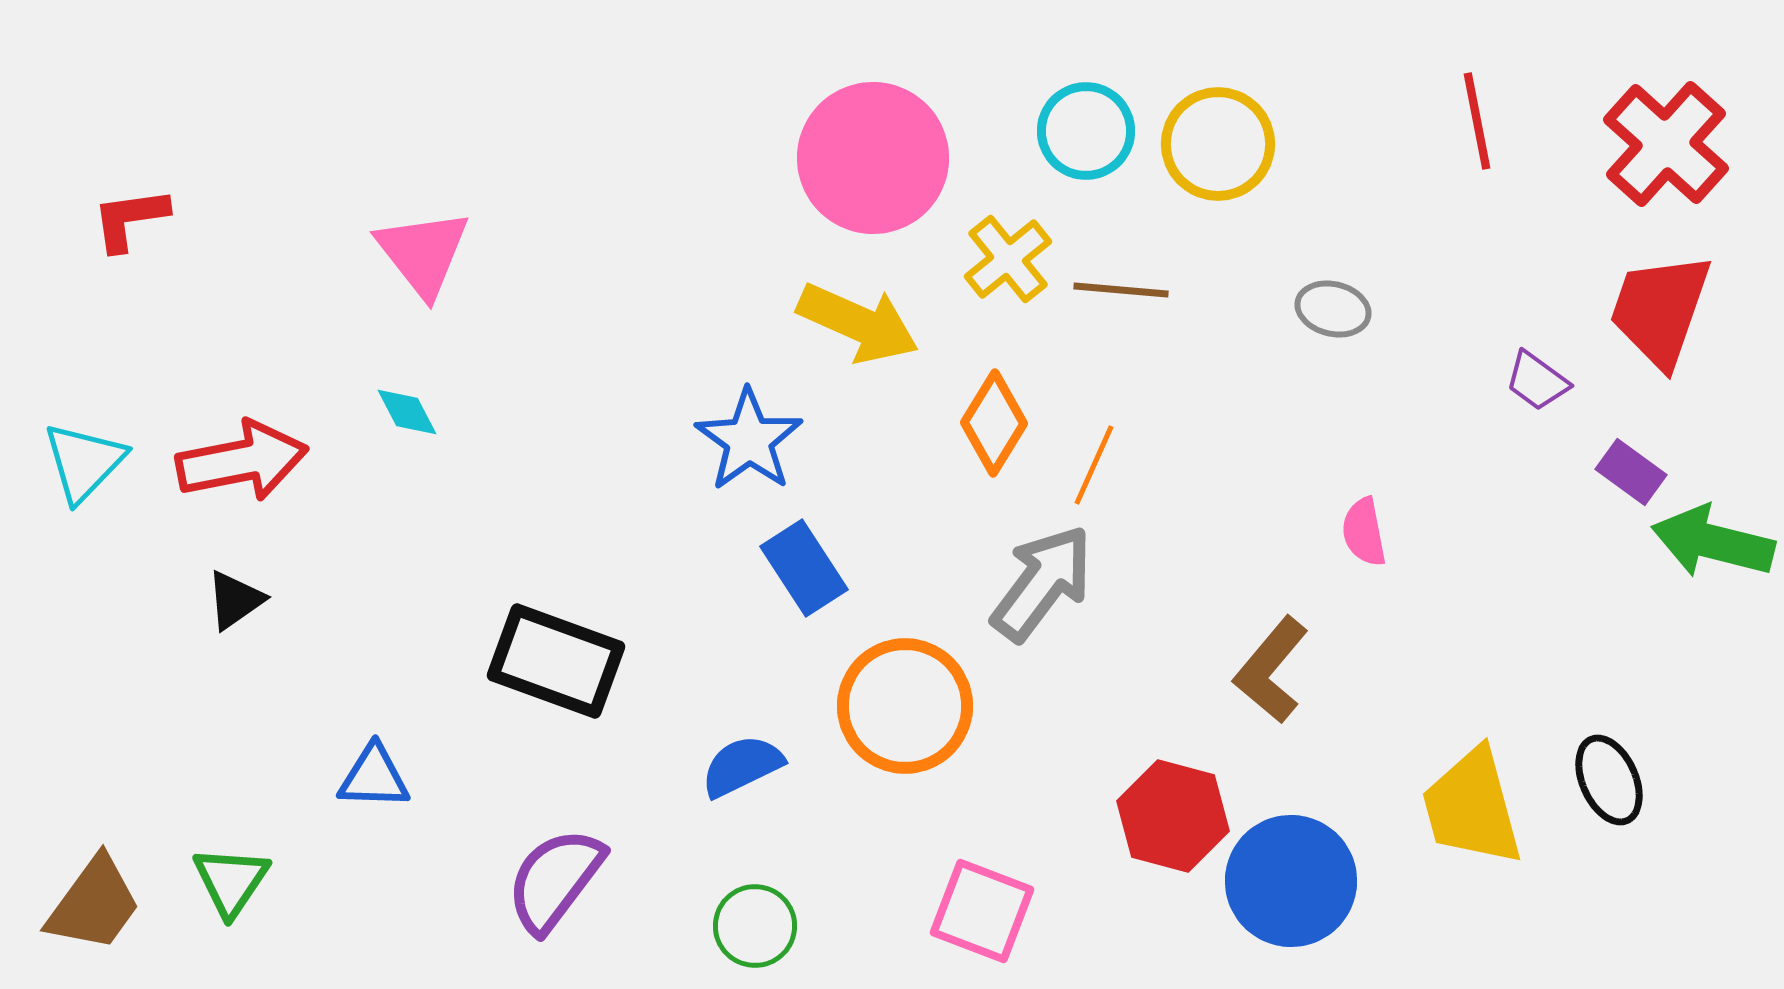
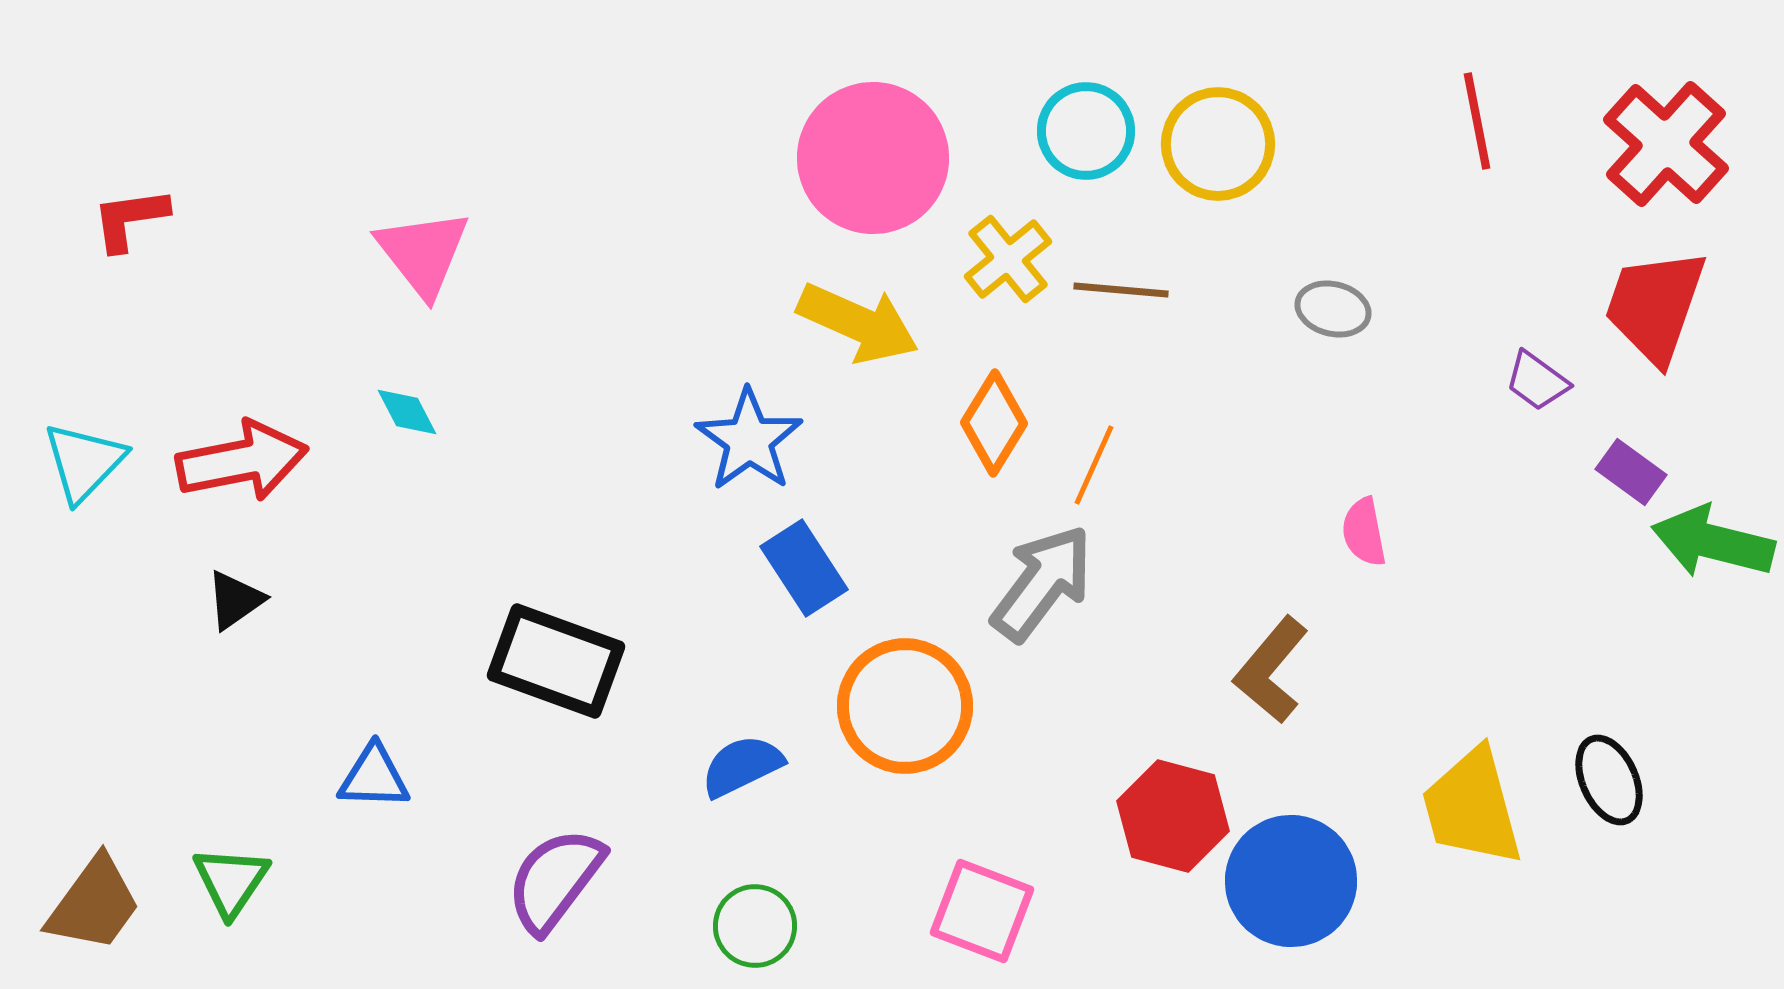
red trapezoid: moved 5 px left, 4 px up
